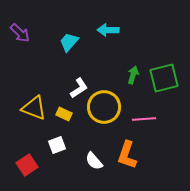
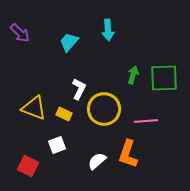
cyan arrow: rotated 95 degrees counterclockwise
green square: rotated 12 degrees clockwise
white L-shape: moved 1 px down; rotated 30 degrees counterclockwise
yellow circle: moved 2 px down
pink line: moved 2 px right, 2 px down
orange L-shape: moved 1 px right, 1 px up
white semicircle: moved 3 px right; rotated 90 degrees clockwise
red square: moved 1 px right, 1 px down; rotated 30 degrees counterclockwise
